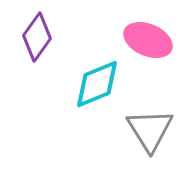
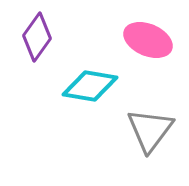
cyan diamond: moved 7 px left, 2 px down; rotated 32 degrees clockwise
gray triangle: rotated 9 degrees clockwise
